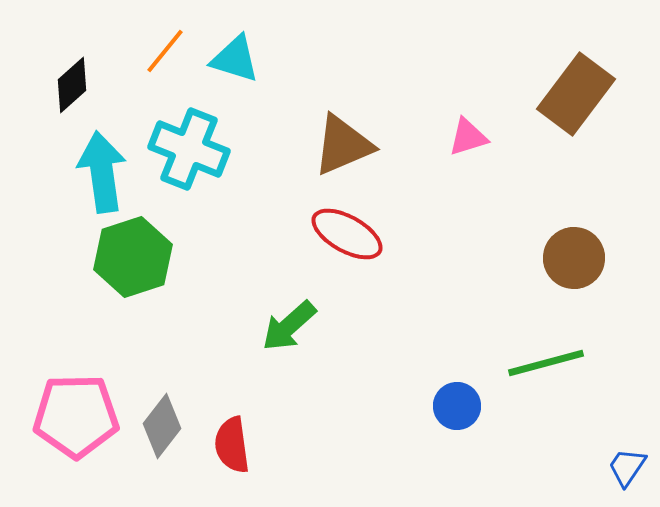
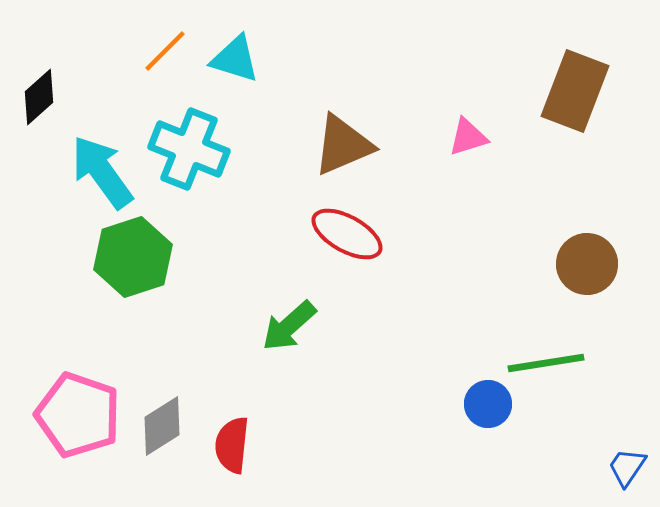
orange line: rotated 6 degrees clockwise
black diamond: moved 33 px left, 12 px down
brown rectangle: moved 1 px left, 3 px up; rotated 16 degrees counterclockwise
cyan arrow: rotated 28 degrees counterclockwise
brown circle: moved 13 px right, 6 px down
green line: rotated 6 degrees clockwise
blue circle: moved 31 px right, 2 px up
pink pentagon: moved 2 px right, 1 px up; rotated 20 degrees clockwise
gray diamond: rotated 20 degrees clockwise
red semicircle: rotated 14 degrees clockwise
